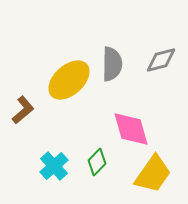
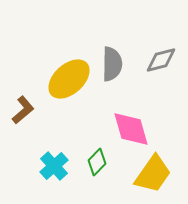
yellow ellipse: moved 1 px up
